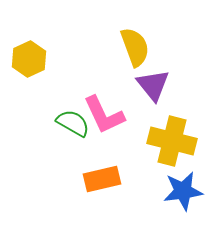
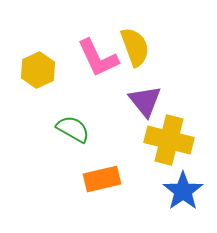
yellow hexagon: moved 9 px right, 11 px down
purple triangle: moved 8 px left, 16 px down
pink L-shape: moved 6 px left, 57 px up
green semicircle: moved 6 px down
yellow cross: moved 3 px left, 1 px up
blue star: rotated 27 degrees counterclockwise
